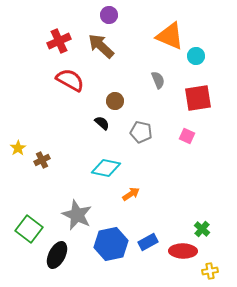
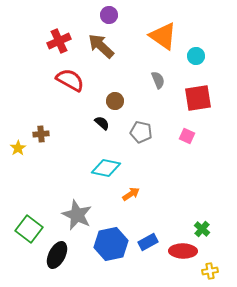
orange triangle: moved 7 px left; rotated 12 degrees clockwise
brown cross: moved 1 px left, 26 px up; rotated 21 degrees clockwise
